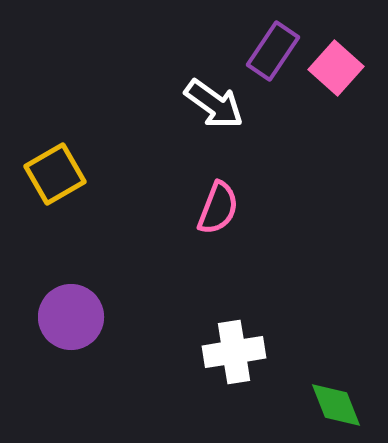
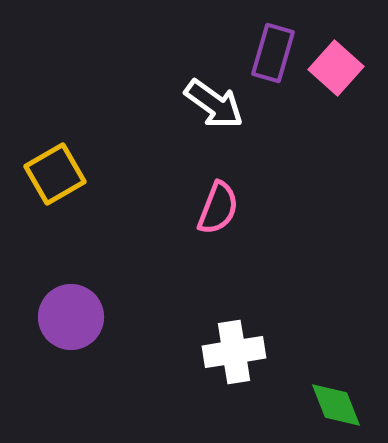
purple rectangle: moved 2 px down; rotated 18 degrees counterclockwise
